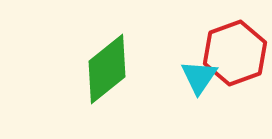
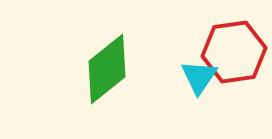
red hexagon: moved 1 px left, 1 px up; rotated 12 degrees clockwise
